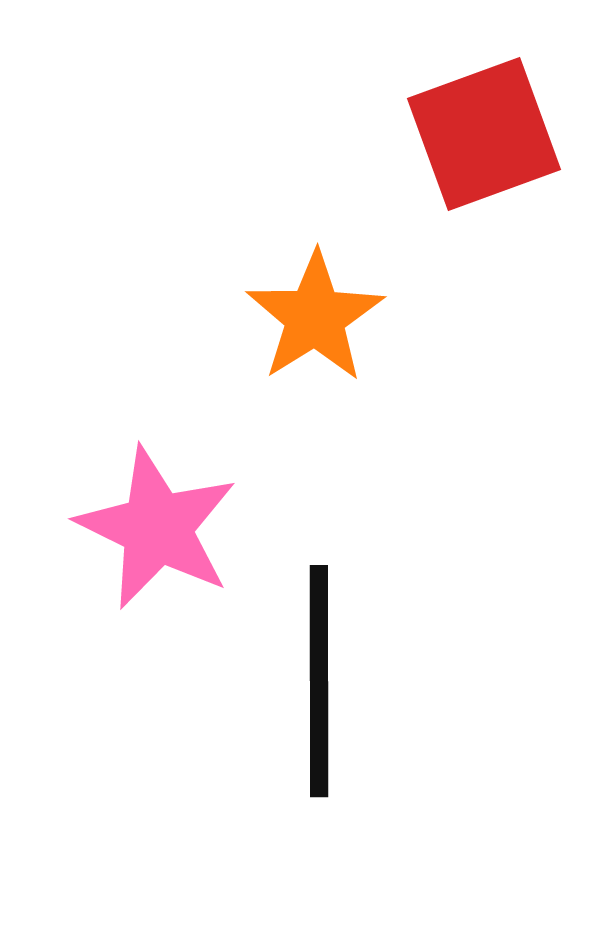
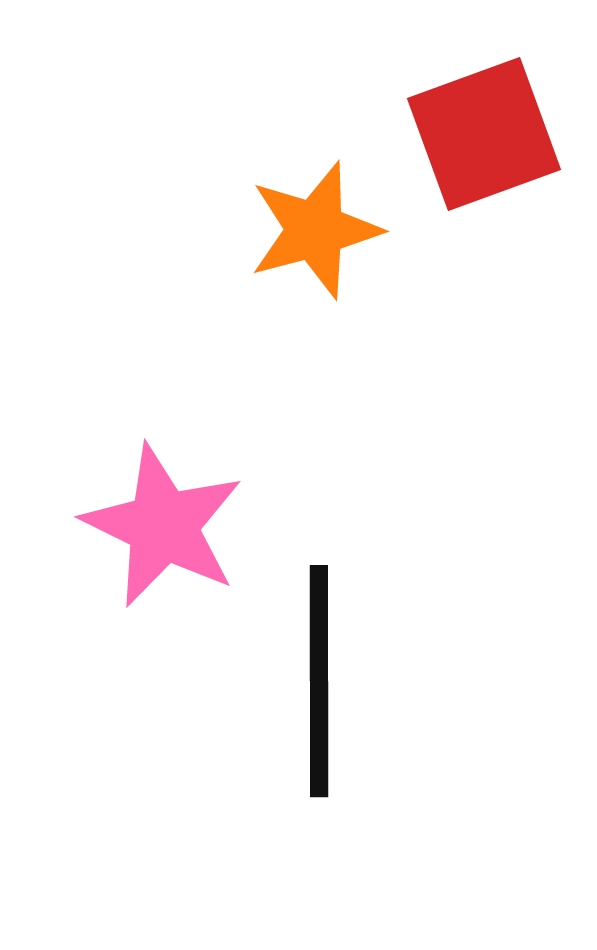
orange star: moved 87 px up; rotated 17 degrees clockwise
pink star: moved 6 px right, 2 px up
